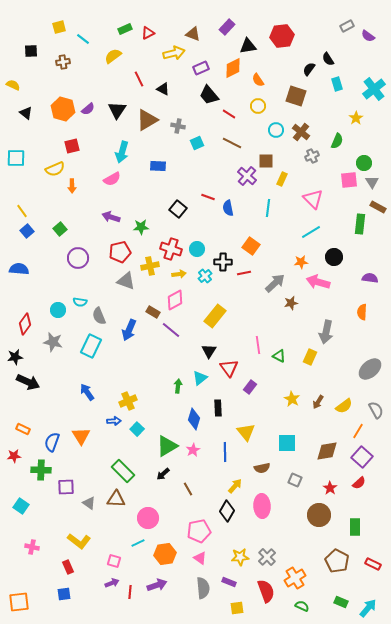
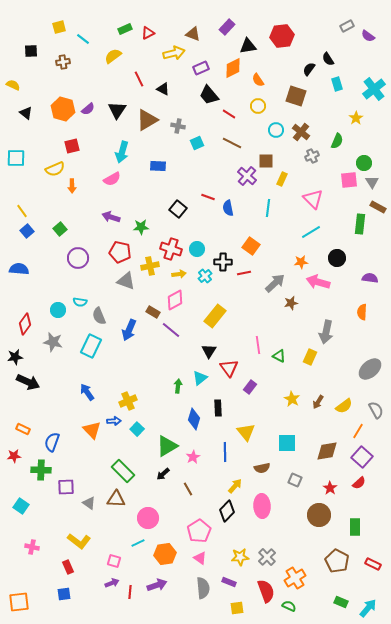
red pentagon at (120, 252): rotated 25 degrees clockwise
black circle at (334, 257): moved 3 px right, 1 px down
orange triangle at (81, 436): moved 11 px right, 6 px up; rotated 12 degrees counterclockwise
pink star at (193, 450): moved 7 px down
black diamond at (227, 511): rotated 15 degrees clockwise
pink pentagon at (199, 531): rotated 20 degrees counterclockwise
green semicircle at (302, 606): moved 13 px left
